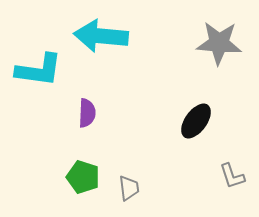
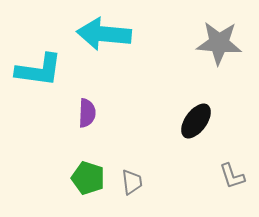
cyan arrow: moved 3 px right, 2 px up
green pentagon: moved 5 px right, 1 px down
gray trapezoid: moved 3 px right, 6 px up
